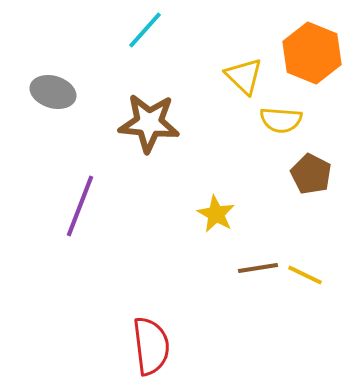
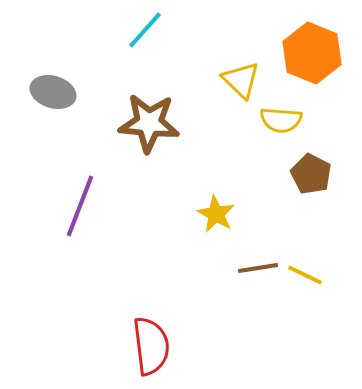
yellow triangle: moved 3 px left, 4 px down
